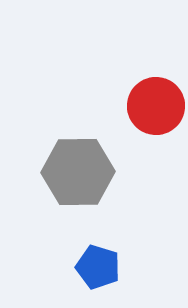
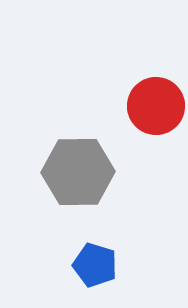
blue pentagon: moved 3 px left, 2 px up
